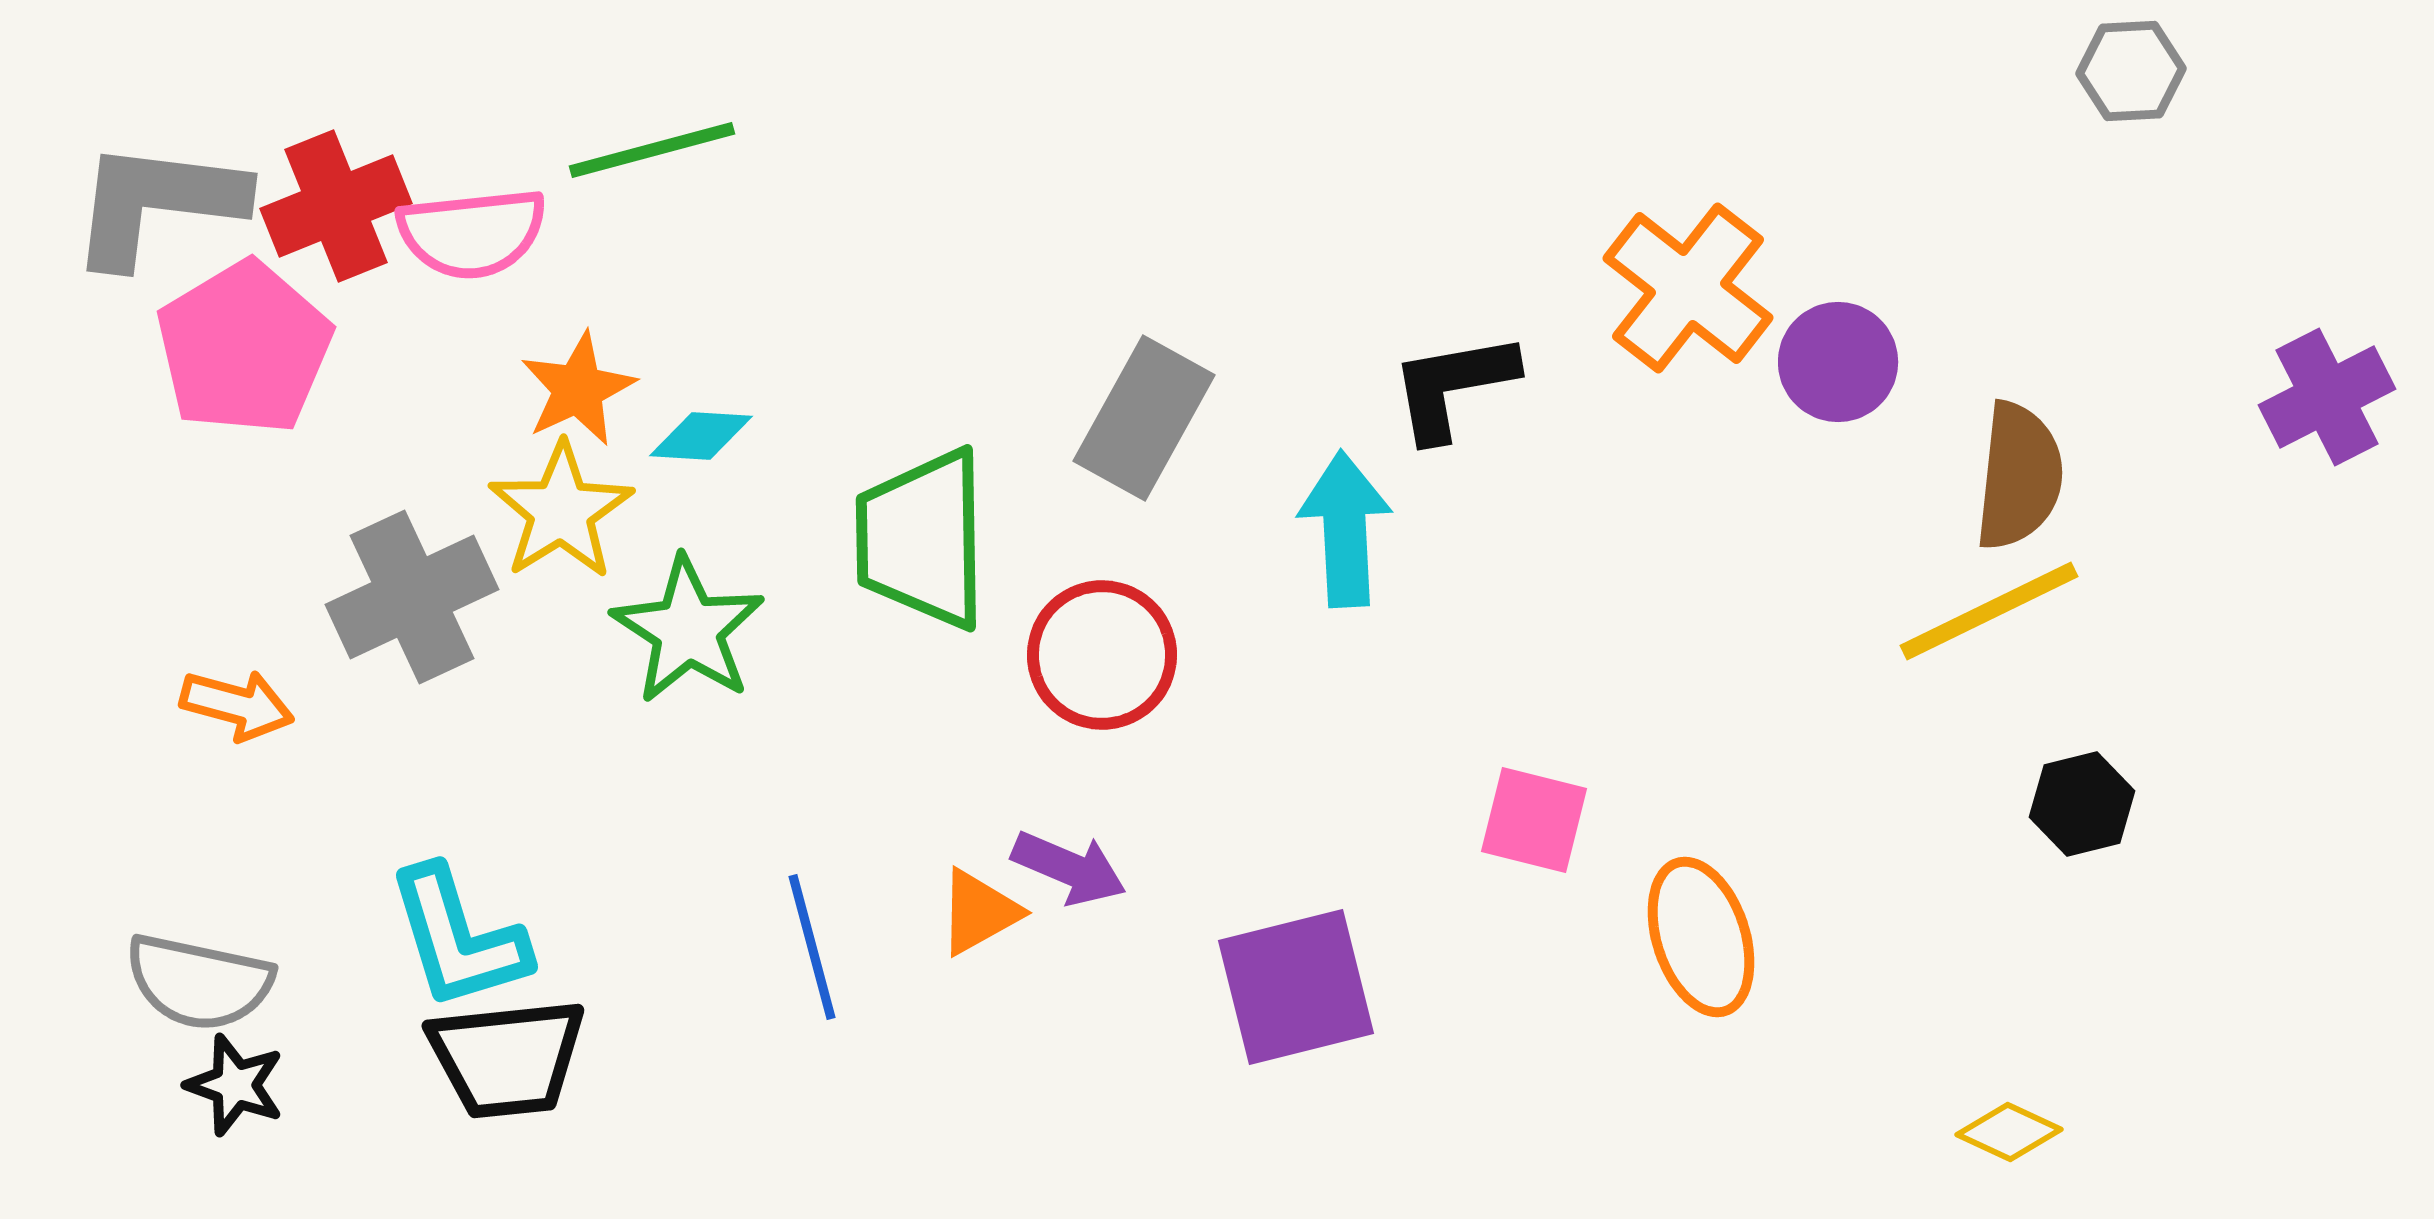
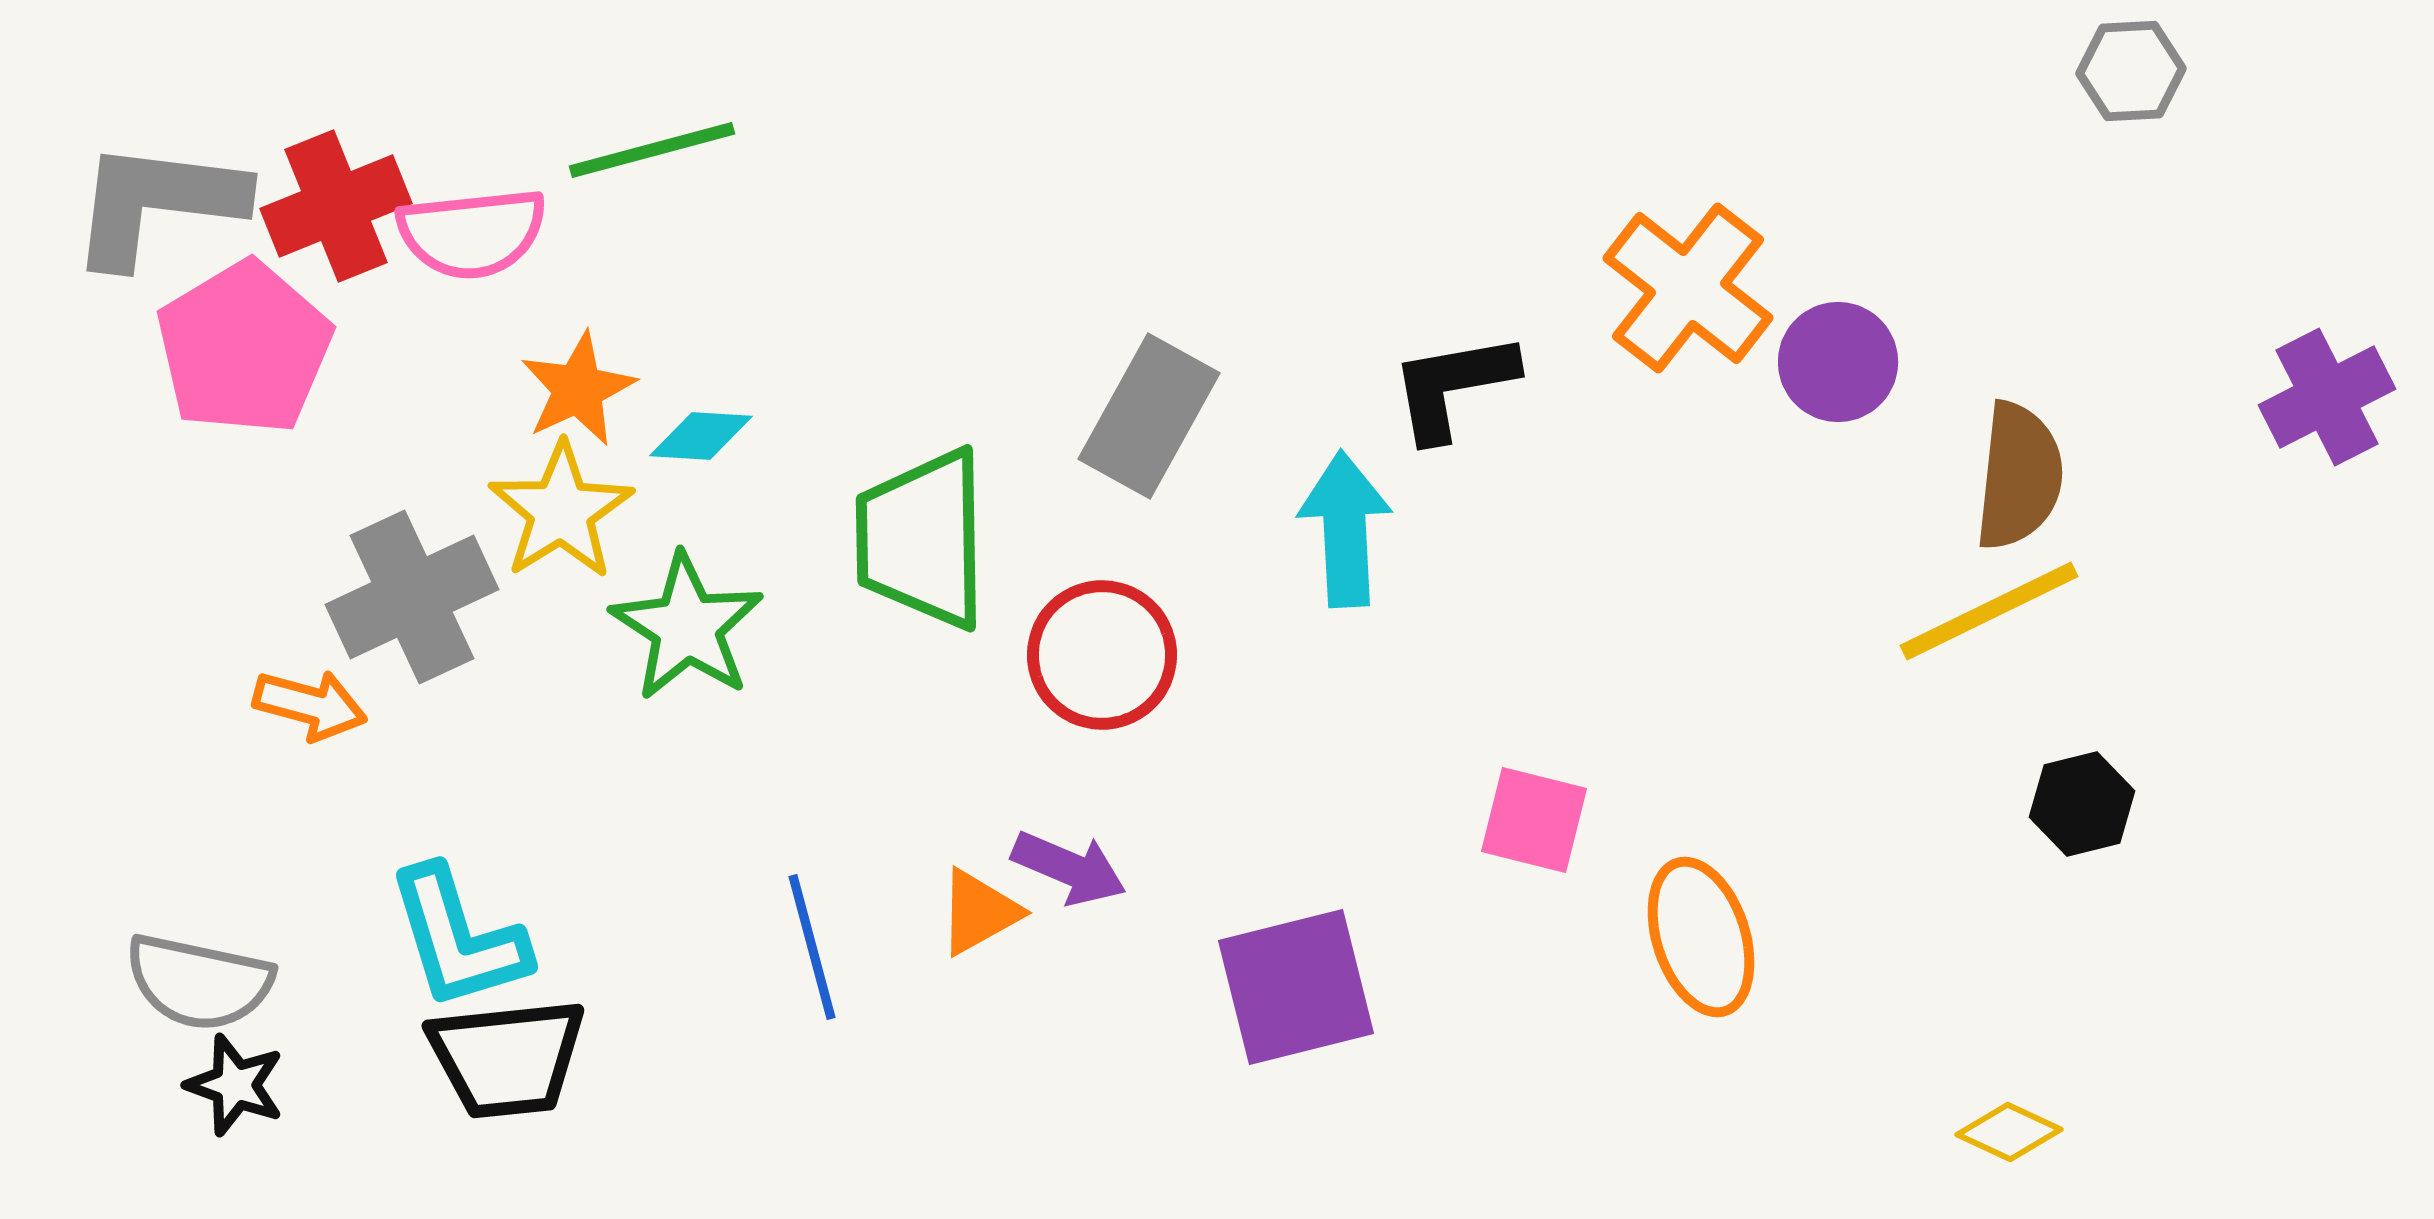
gray rectangle: moved 5 px right, 2 px up
green star: moved 1 px left, 3 px up
orange arrow: moved 73 px right
